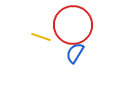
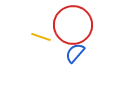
blue semicircle: rotated 10 degrees clockwise
